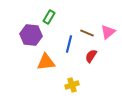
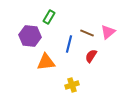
purple hexagon: moved 1 px left, 1 px down
